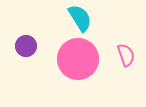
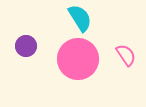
pink semicircle: rotated 15 degrees counterclockwise
